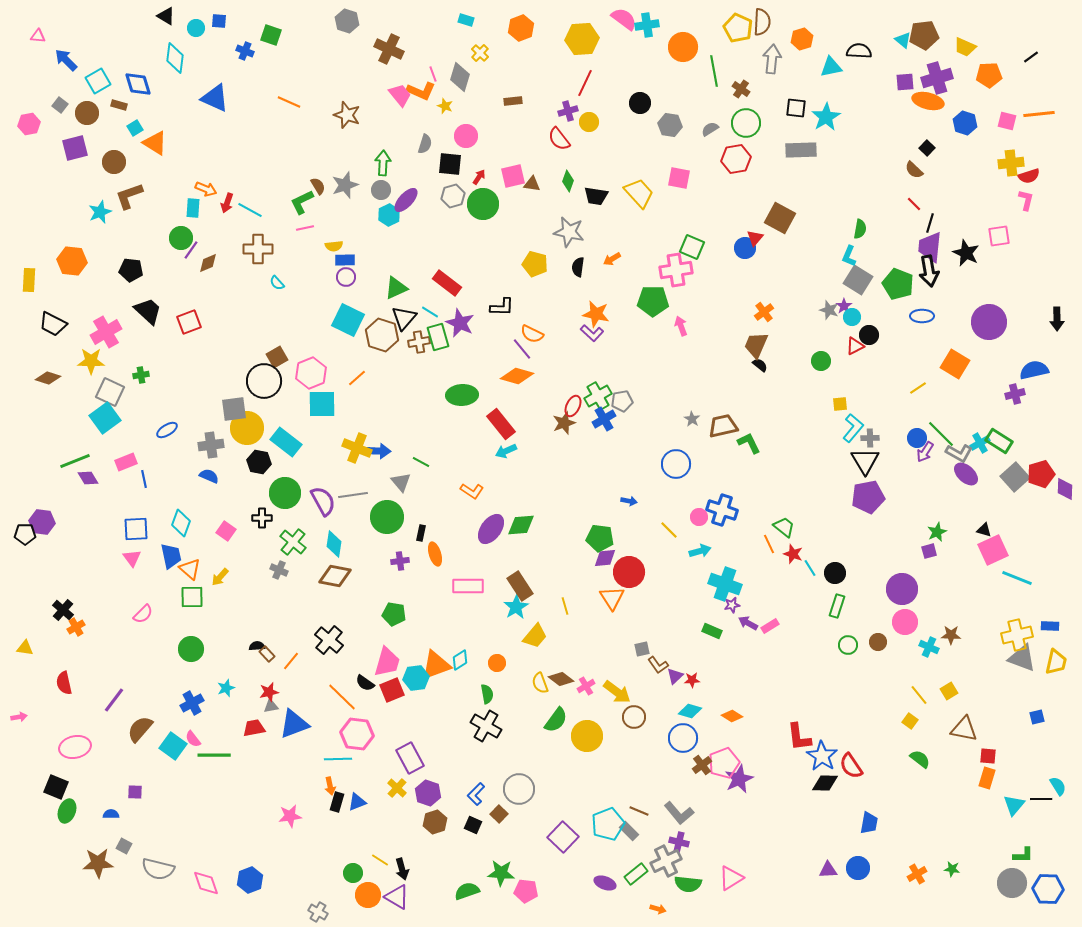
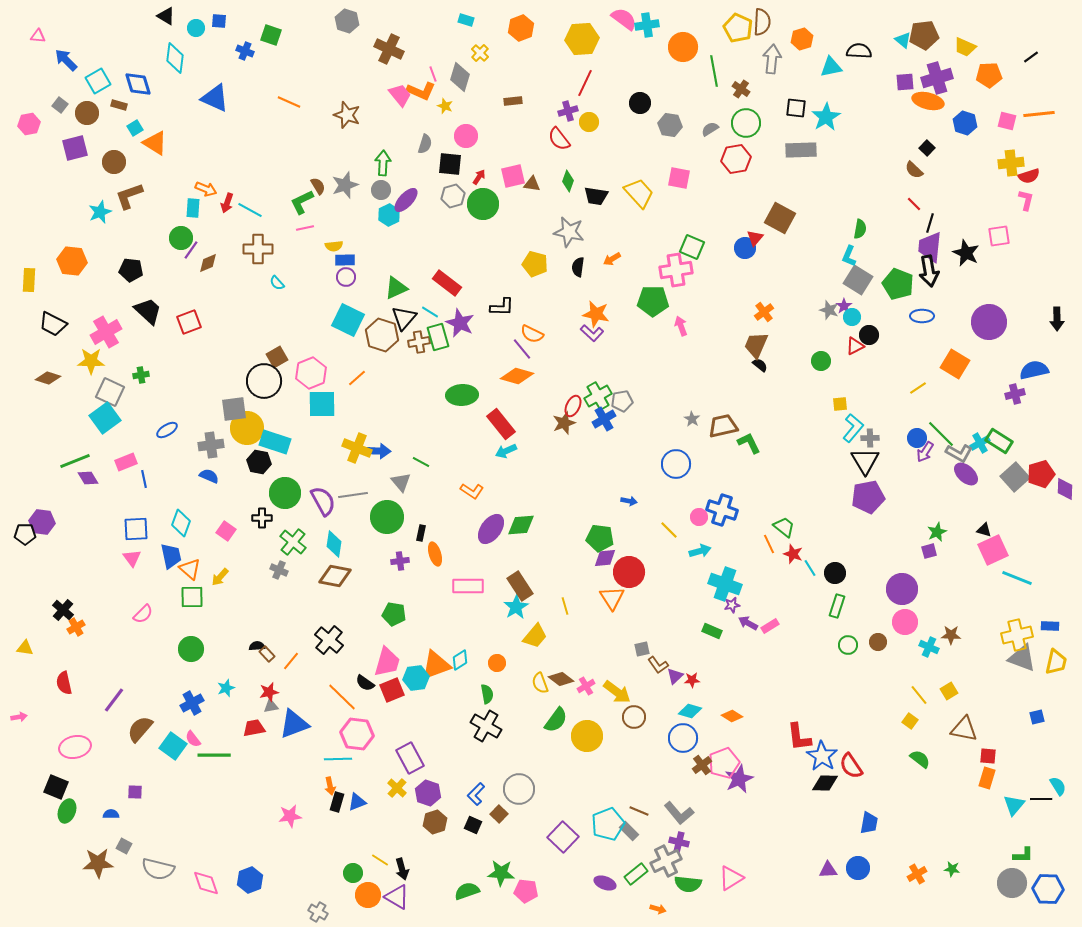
cyan rectangle at (286, 442): moved 11 px left; rotated 20 degrees counterclockwise
